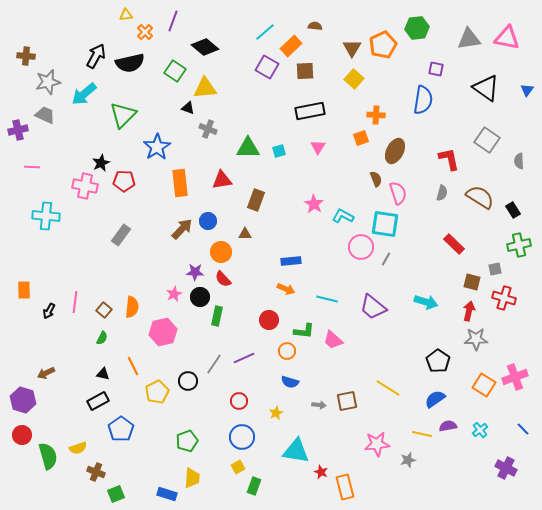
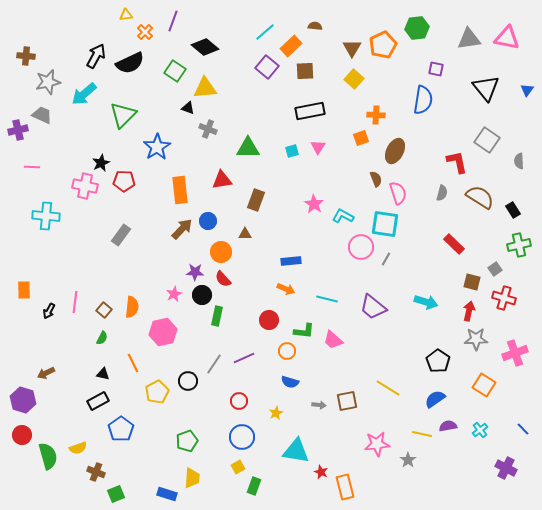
black semicircle at (130, 63): rotated 12 degrees counterclockwise
purple square at (267, 67): rotated 10 degrees clockwise
black triangle at (486, 88): rotated 16 degrees clockwise
gray trapezoid at (45, 115): moved 3 px left
cyan square at (279, 151): moved 13 px right
red L-shape at (449, 159): moved 8 px right, 3 px down
orange rectangle at (180, 183): moved 7 px down
gray square at (495, 269): rotated 24 degrees counterclockwise
black circle at (200, 297): moved 2 px right, 2 px up
orange line at (133, 366): moved 3 px up
pink cross at (515, 377): moved 24 px up
gray star at (408, 460): rotated 21 degrees counterclockwise
